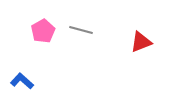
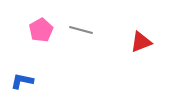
pink pentagon: moved 2 px left, 1 px up
blue L-shape: rotated 30 degrees counterclockwise
